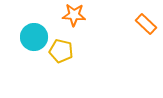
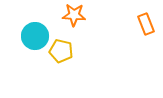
orange rectangle: rotated 25 degrees clockwise
cyan circle: moved 1 px right, 1 px up
